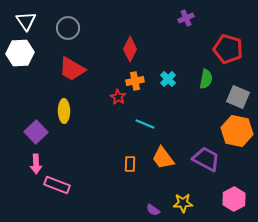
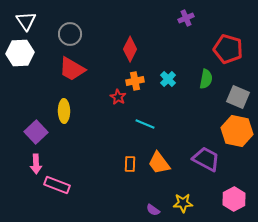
gray circle: moved 2 px right, 6 px down
orange trapezoid: moved 4 px left, 5 px down
